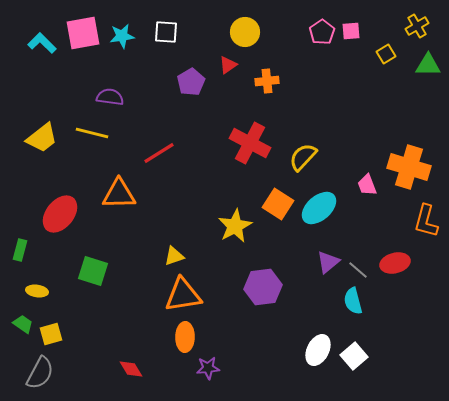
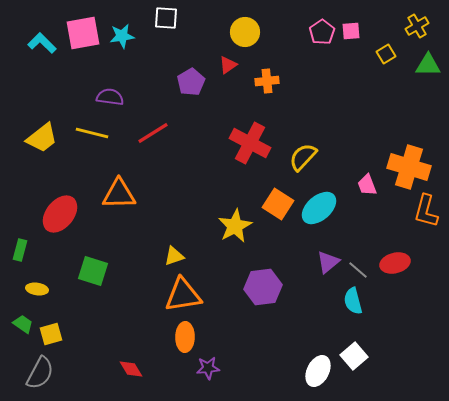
white square at (166, 32): moved 14 px up
red line at (159, 153): moved 6 px left, 20 px up
orange L-shape at (426, 221): moved 10 px up
yellow ellipse at (37, 291): moved 2 px up
white ellipse at (318, 350): moved 21 px down
